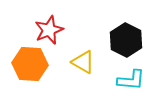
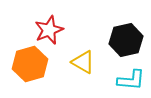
black hexagon: rotated 20 degrees clockwise
orange hexagon: rotated 20 degrees counterclockwise
